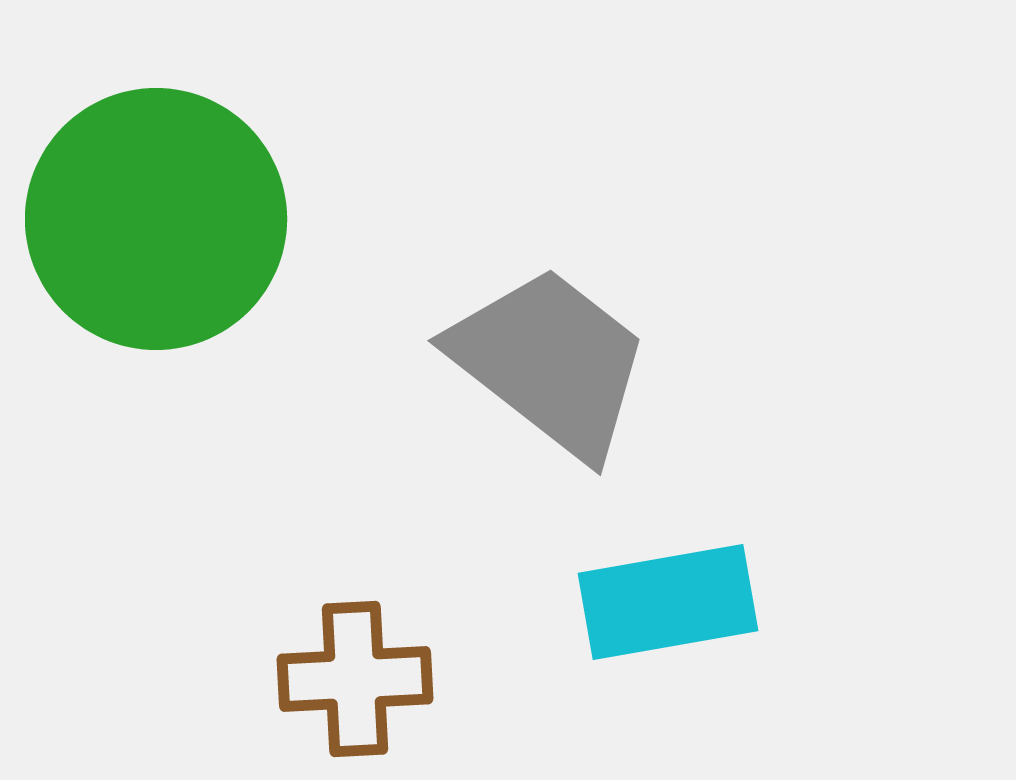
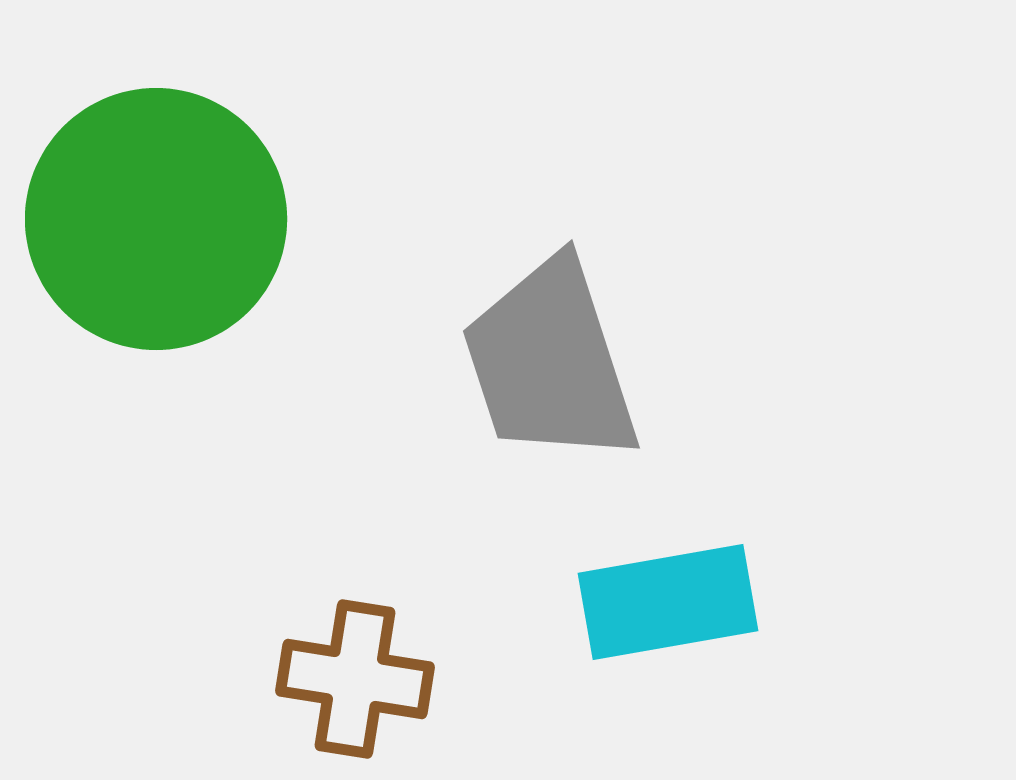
gray trapezoid: rotated 146 degrees counterclockwise
brown cross: rotated 12 degrees clockwise
